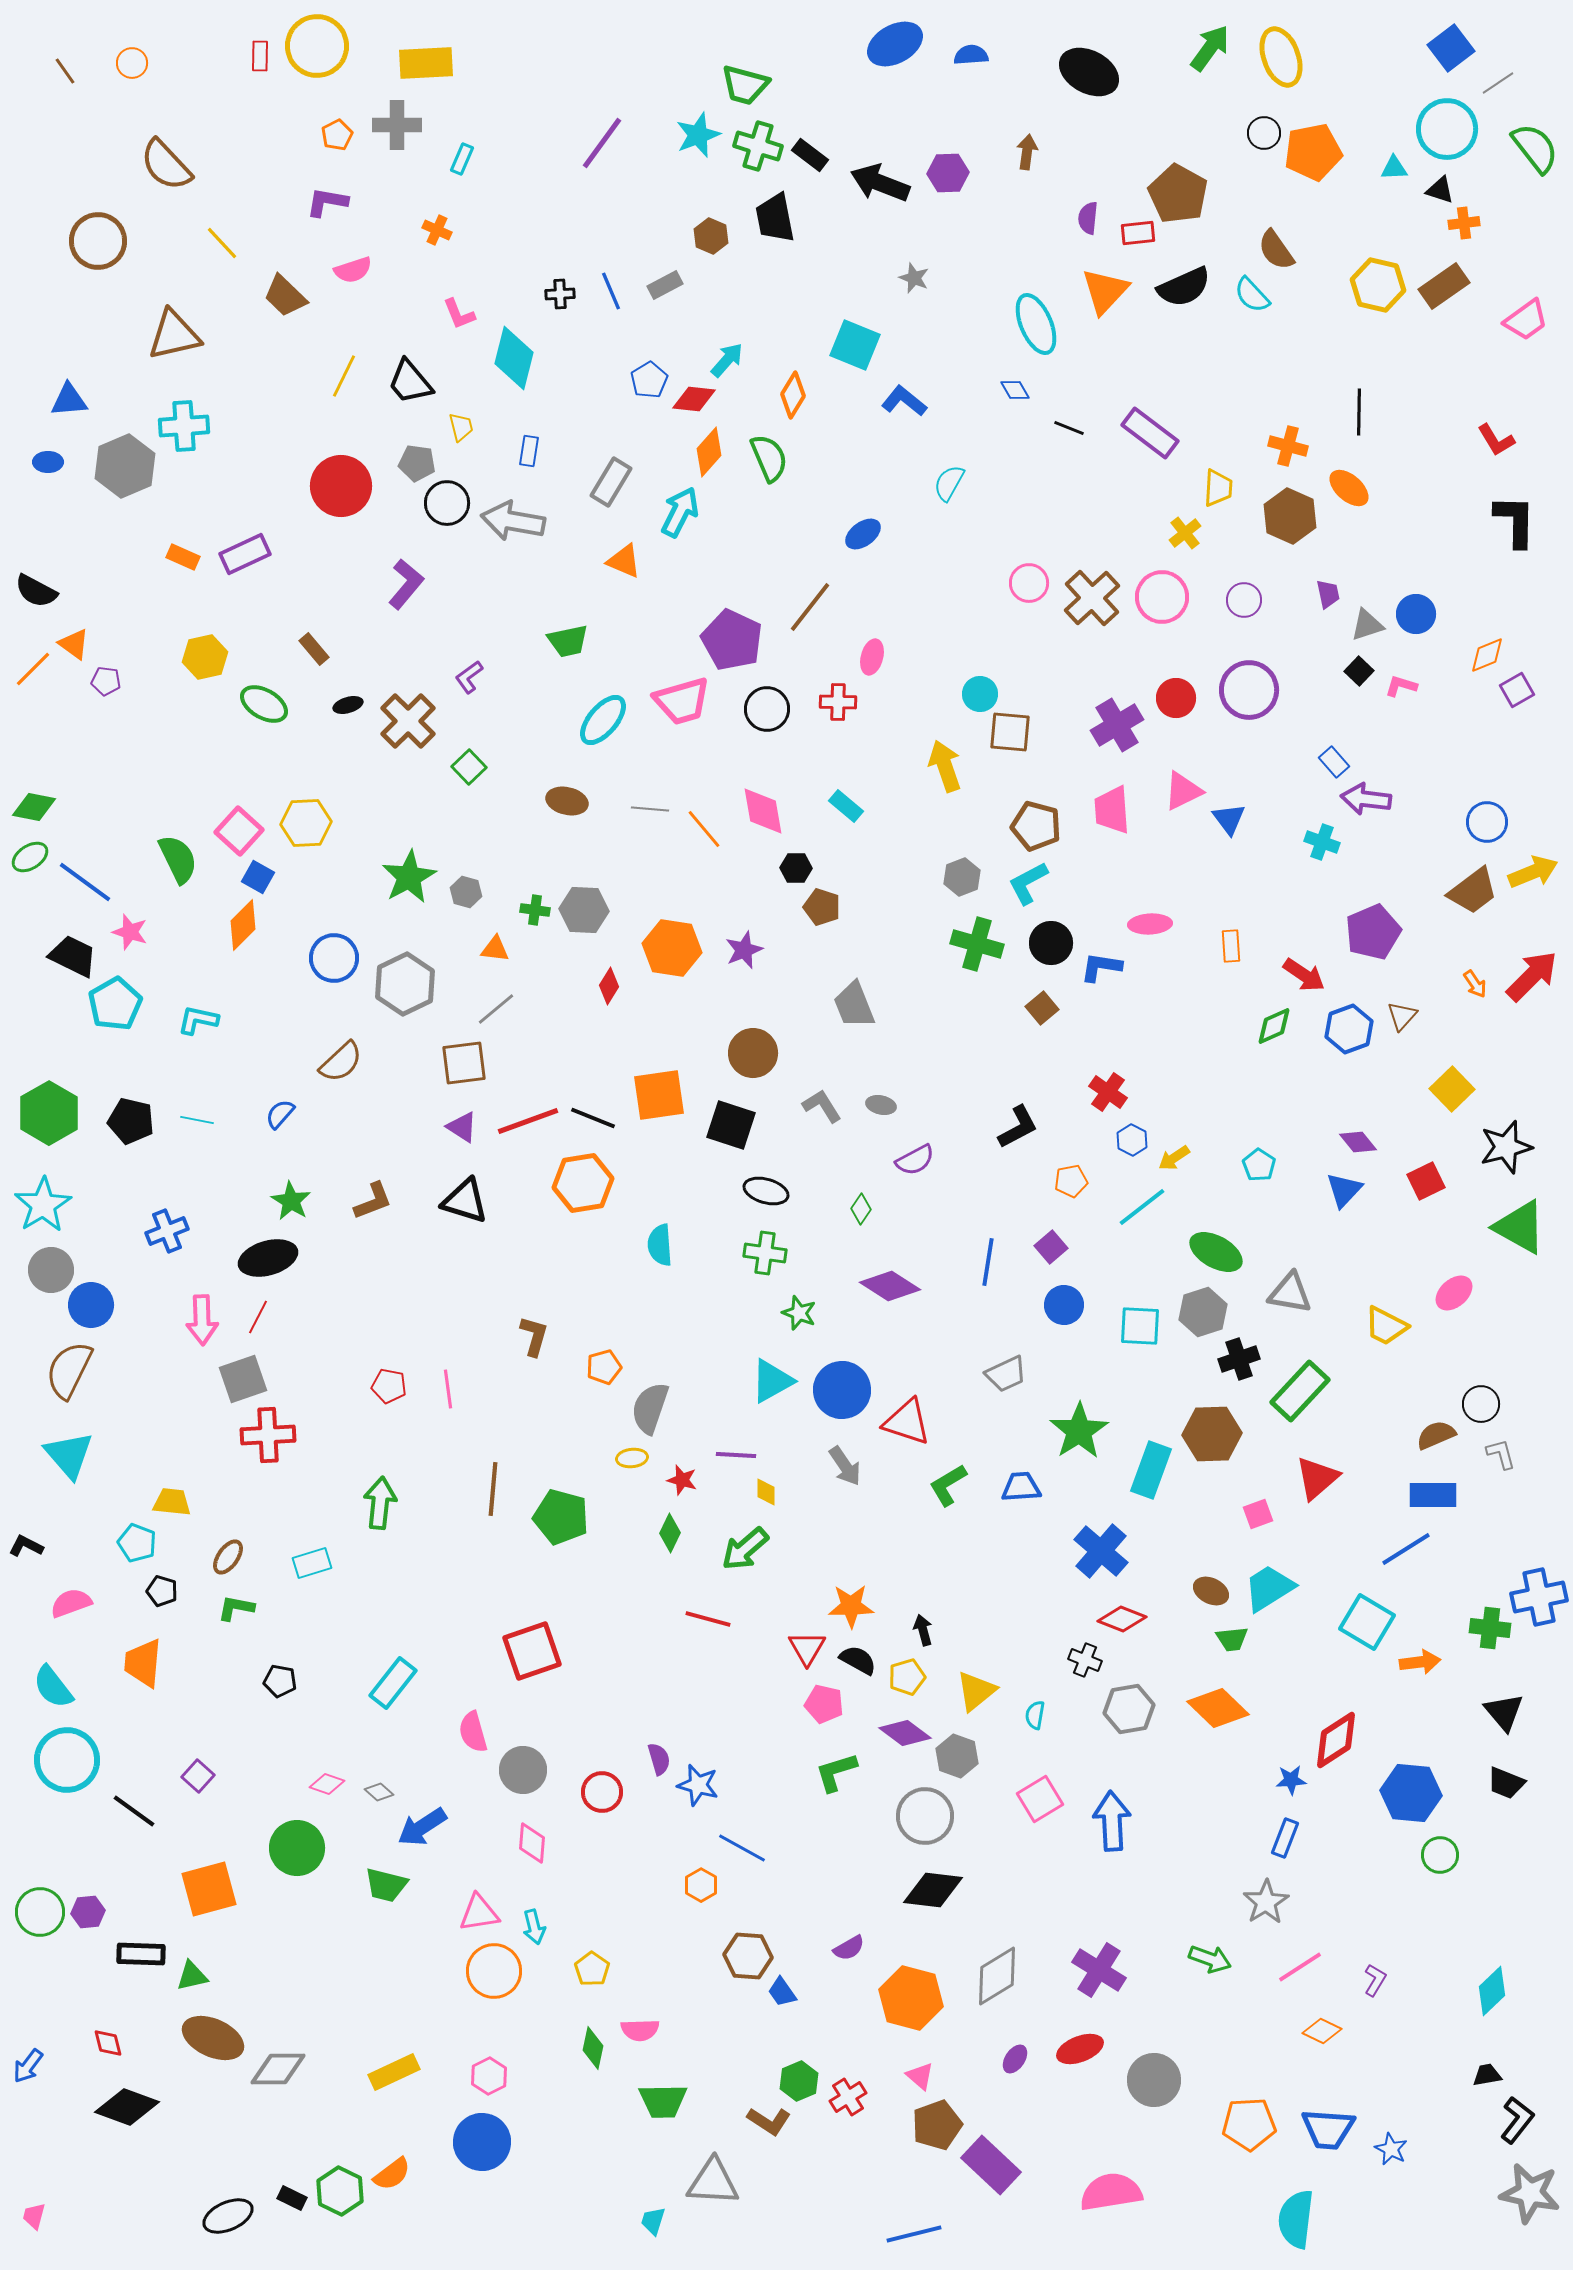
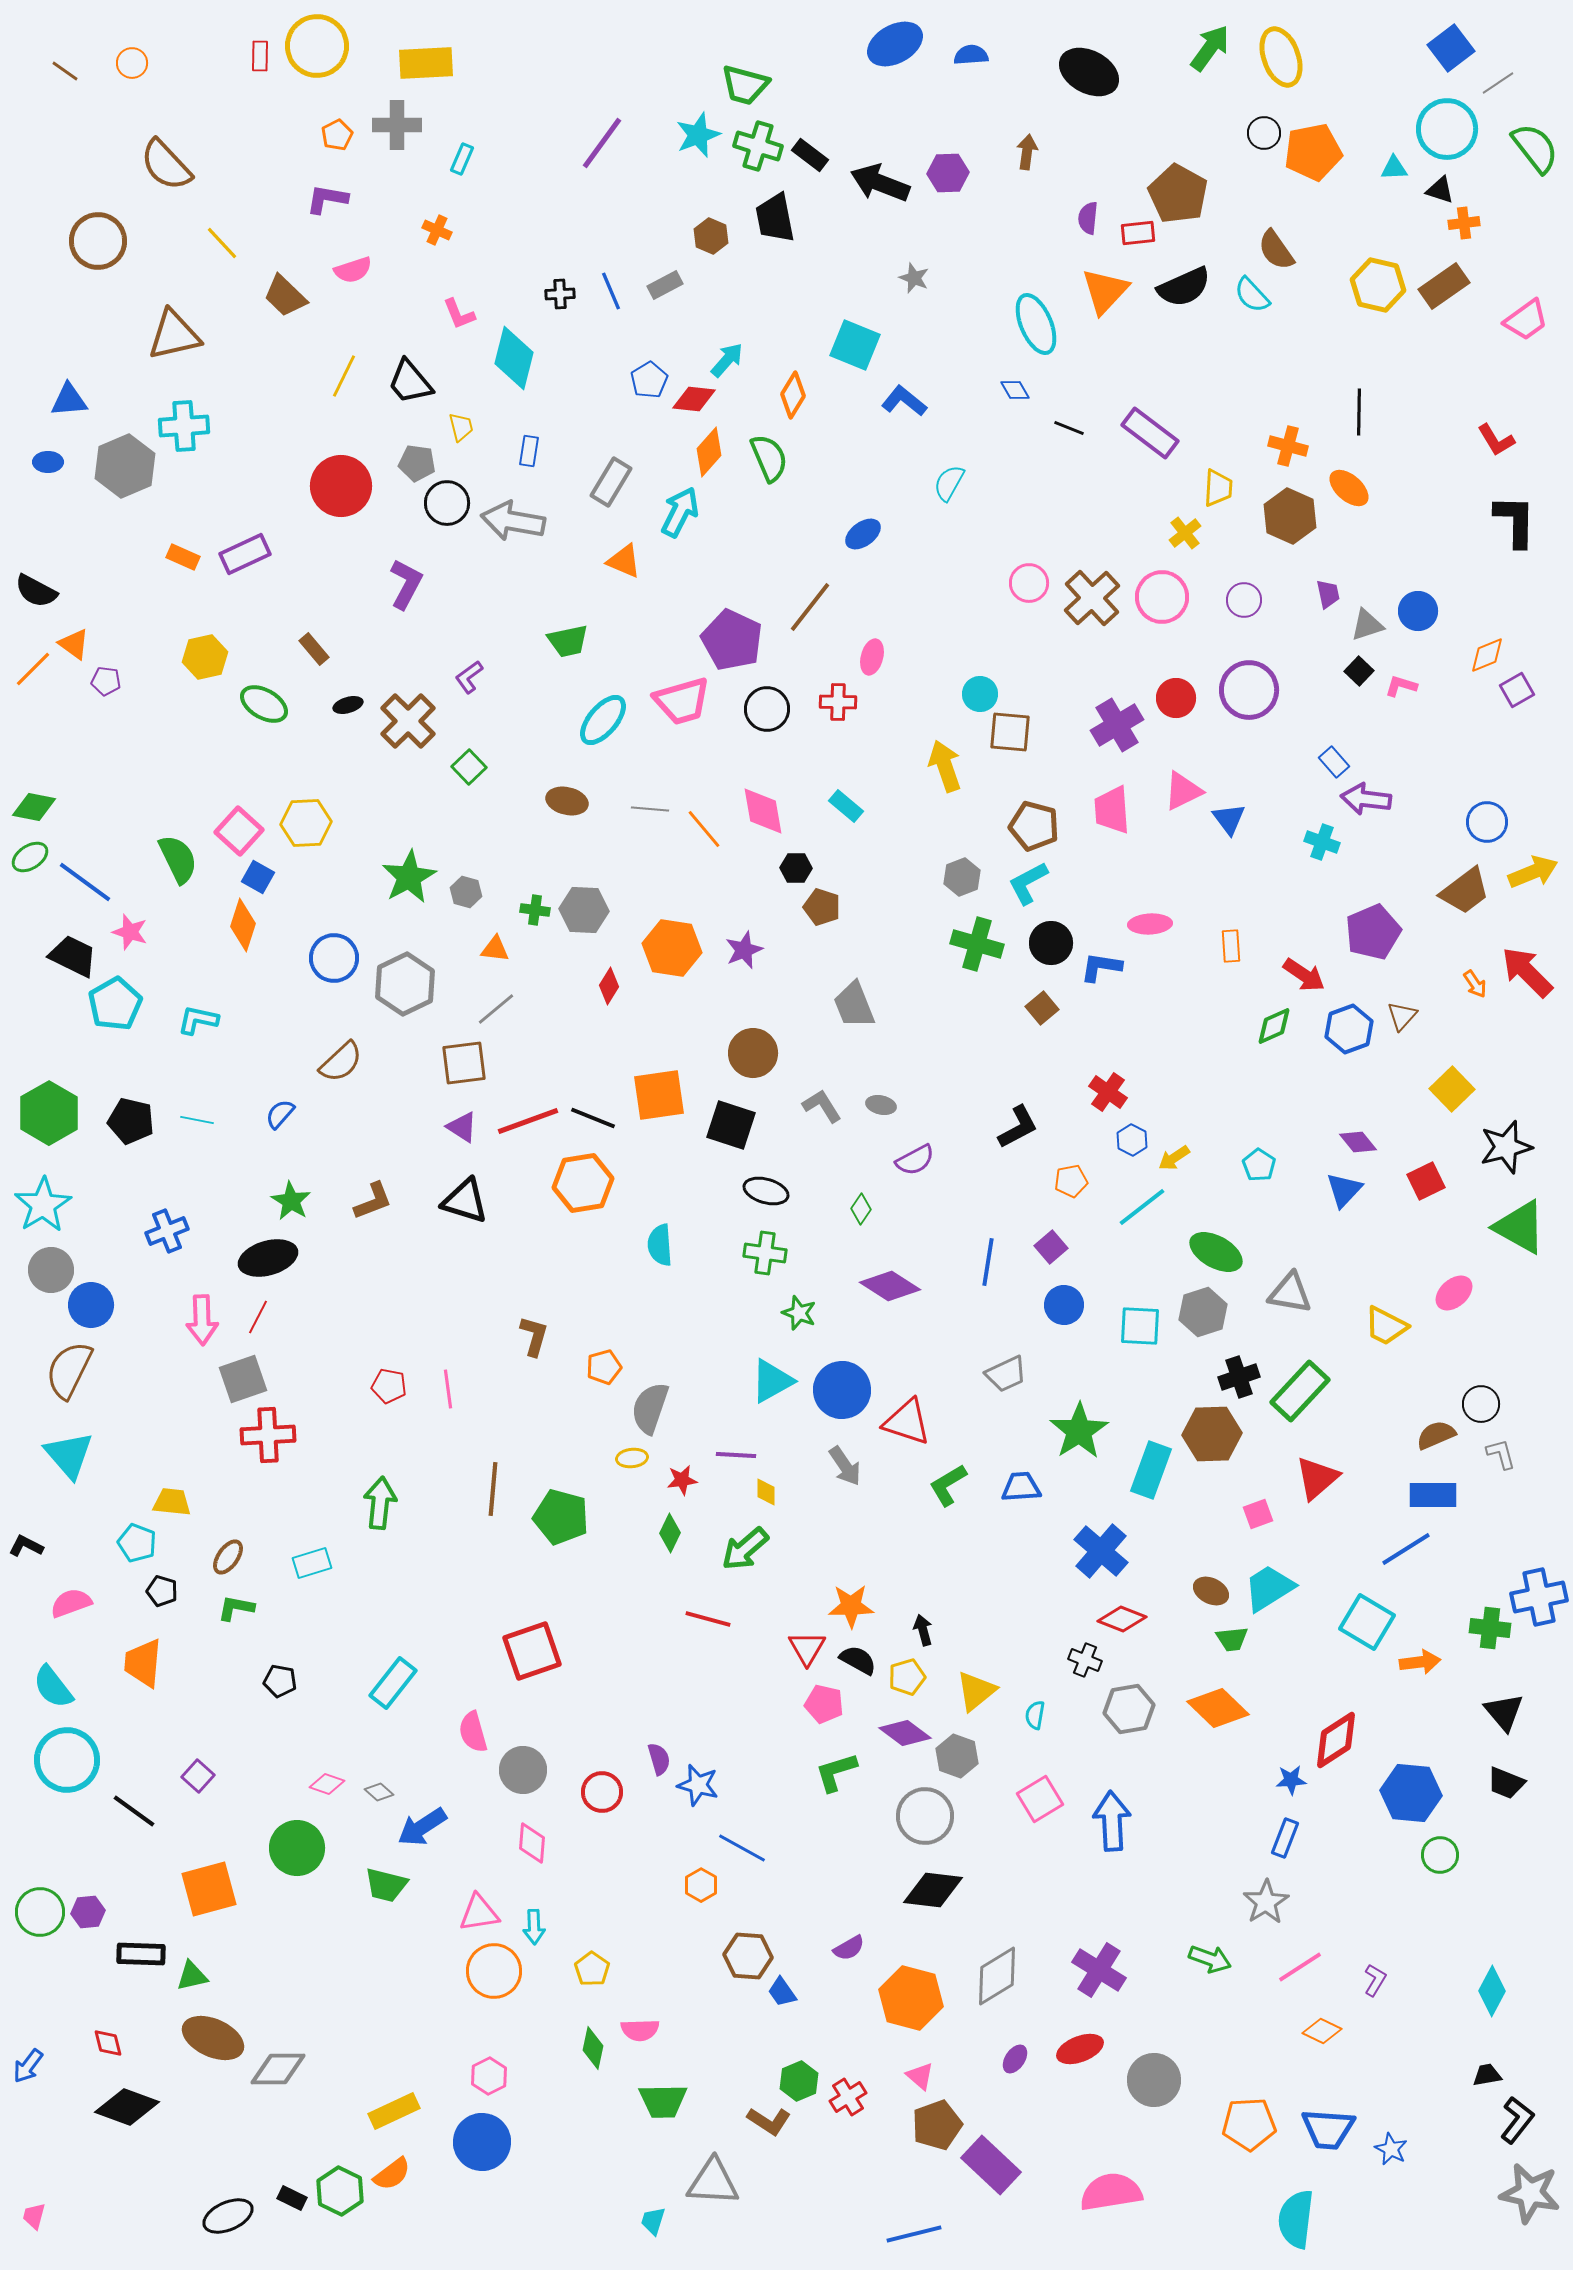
brown line at (65, 71): rotated 20 degrees counterclockwise
purple L-shape at (327, 202): moved 3 px up
purple L-shape at (406, 584): rotated 12 degrees counterclockwise
blue circle at (1416, 614): moved 2 px right, 3 px up
brown pentagon at (1036, 826): moved 2 px left
brown trapezoid at (1473, 891): moved 8 px left
orange diamond at (243, 925): rotated 27 degrees counterclockwise
red arrow at (1532, 976): moved 5 px left, 4 px up; rotated 90 degrees counterclockwise
black cross at (1239, 1359): moved 18 px down
red star at (682, 1480): rotated 24 degrees counterclockwise
cyan arrow at (534, 1927): rotated 12 degrees clockwise
cyan diamond at (1492, 1991): rotated 18 degrees counterclockwise
yellow rectangle at (394, 2072): moved 39 px down
